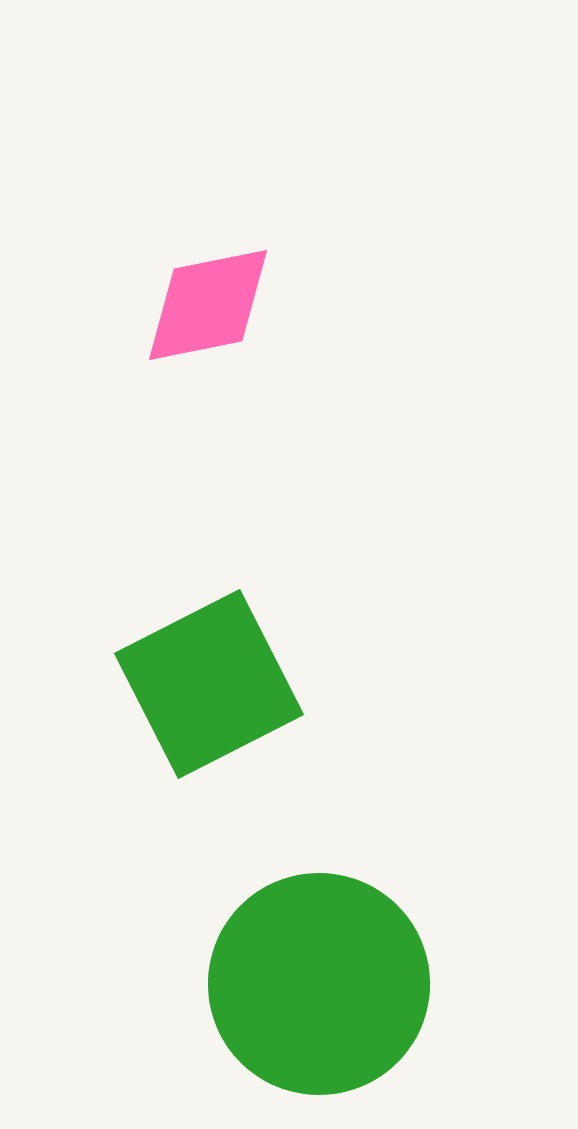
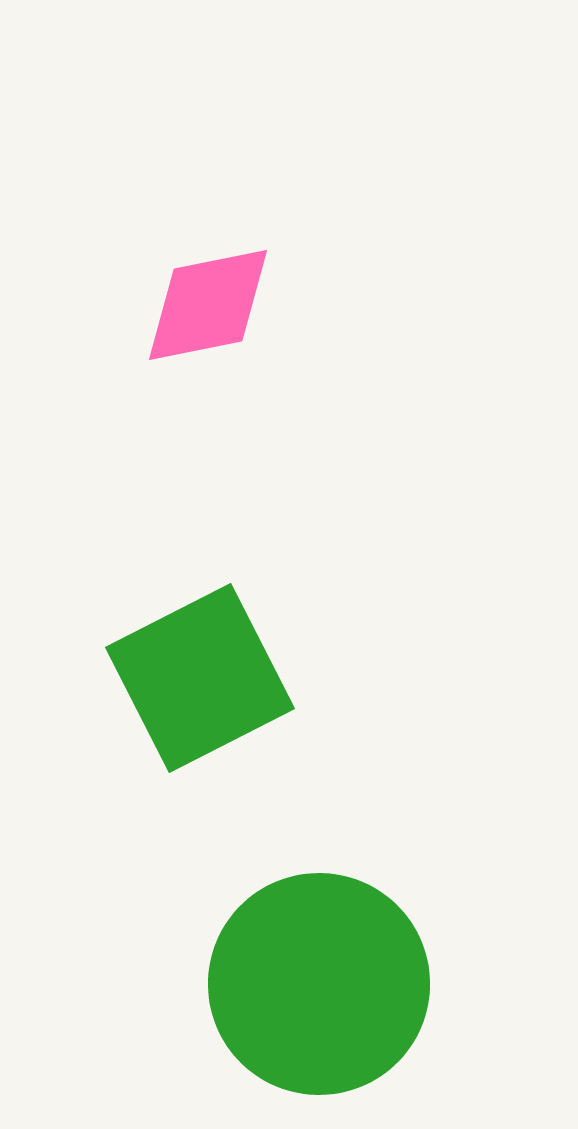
green square: moved 9 px left, 6 px up
